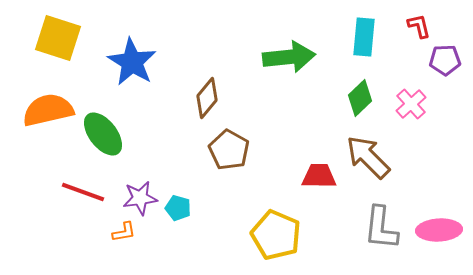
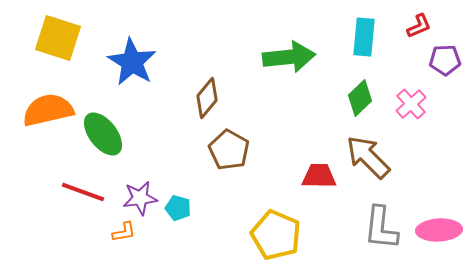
red L-shape: rotated 80 degrees clockwise
